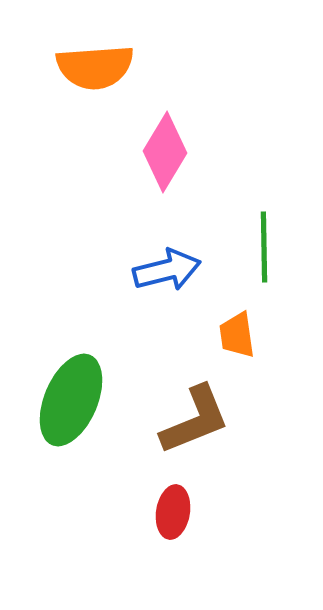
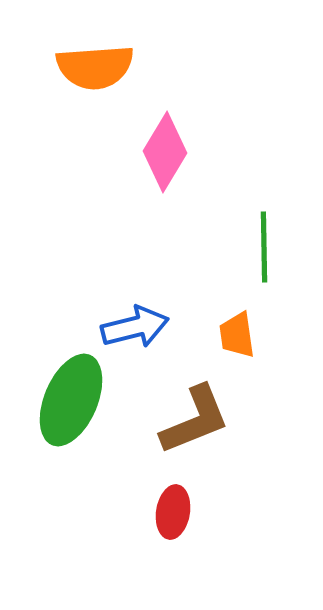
blue arrow: moved 32 px left, 57 px down
